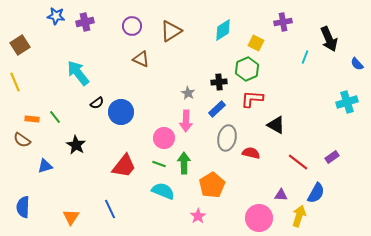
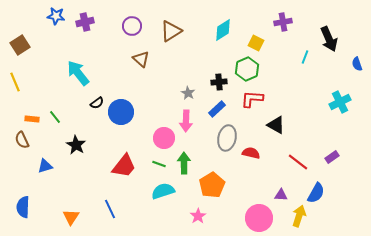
brown triangle at (141, 59): rotated 18 degrees clockwise
blue semicircle at (357, 64): rotated 24 degrees clockwise
cyan cross at (347, 102): moved 7 px left; rotated 10 degrees counterclockwise
brown semicircle at (22, 140): rotated 30 degrees clockwise
cyan semicircle at (163, 191): rotated 40 degrees counterclockwise
